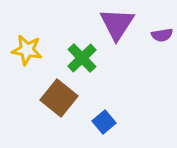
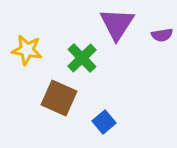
brown square: rotated 15 degrees counterclockwise
